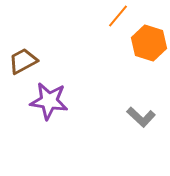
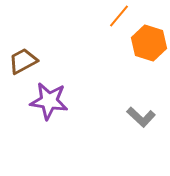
orange line: moved 1 px right
